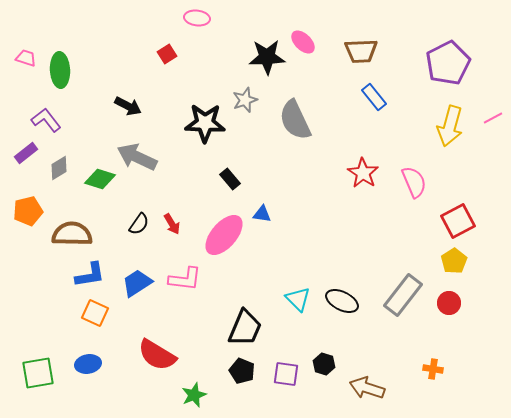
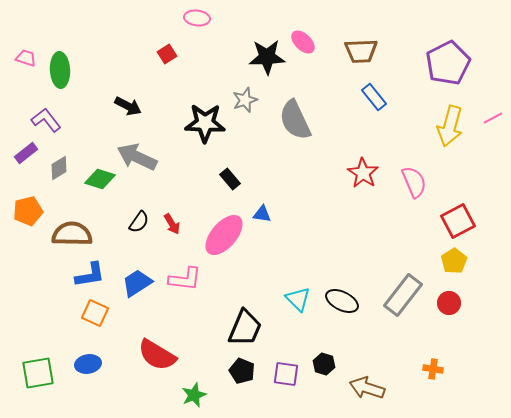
black semicircle at (139, 224): moved 2 px up
